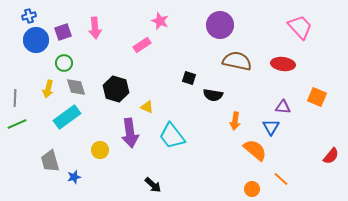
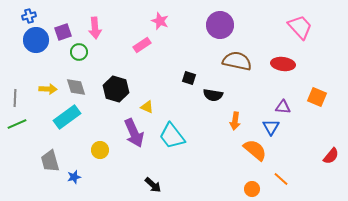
green circle: moved 15 px right, 11 px up
yellow arrow: rotated 102 degrees counterclockwise
purple arrow: moved 4 px right; rotated 16 degrees counterclockwise
